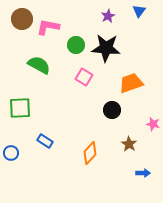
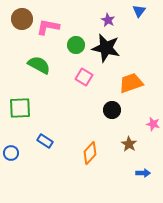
purple star: moved 4 px down; rotated 16 degrees counterclockwise
black star: rotated 8 degrees clockwise
